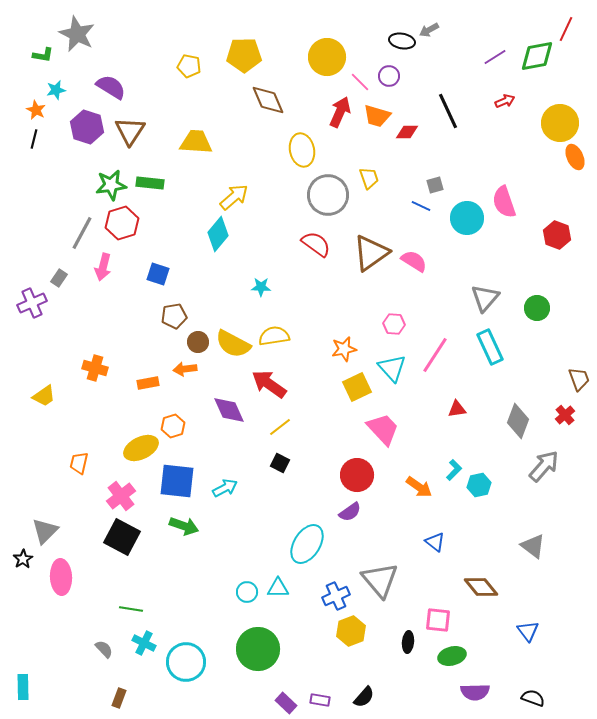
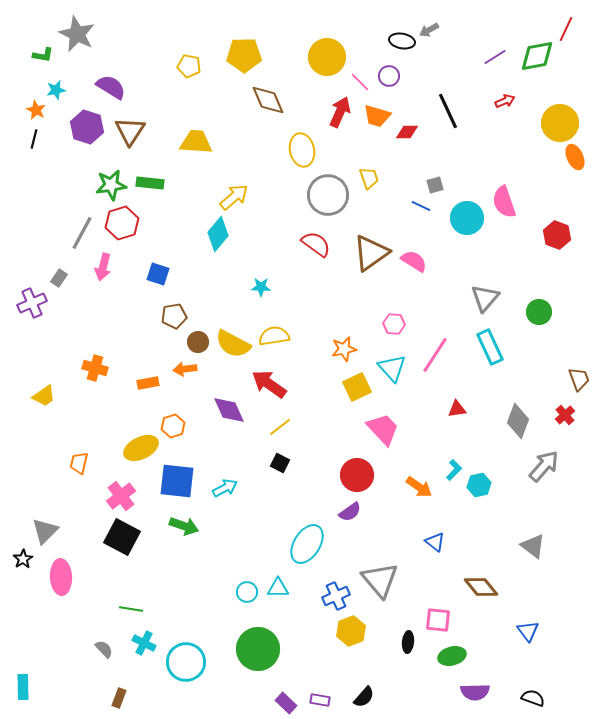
green circle at (537, 308): moved 2 px right, 4 px down
